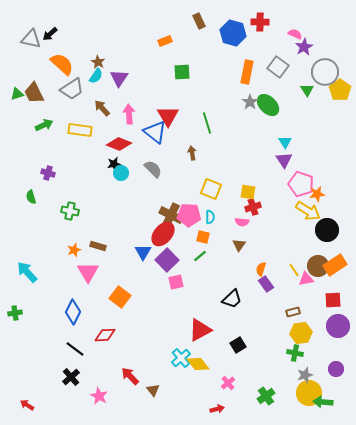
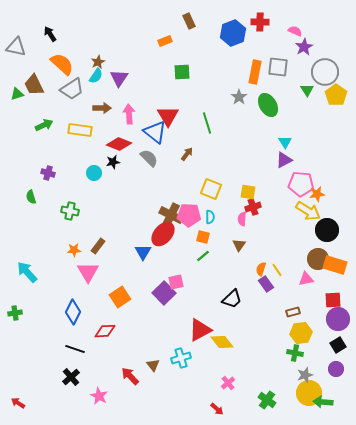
brown rectangle at (199, 21): moved 10 px left
blue hexagon at (233, 33): rotated 25 degrees clockwise
black arrow at (50, 34): rotated 98 degrees clockwise
pink semicircle at (295, 34): moved 3 px up
gray triangle at (31, 39): moved 15 px left, 8 px down
brown star at (98, 62): rotated 16 degrees clockwise
gray square at (278, 67): rotated 30 degrees counterclockwise
orange rectangle at (247, 72): moved 8 px right
yellow pentagon at (340, 90): moved 4 px left, 5 px down
brown trapezoid at (34, 93): moved 8 px up
gray star at (250, 102): moved 11 px left, 5 px up
green ellipse at (268, 105): rotated 15 degrees clockwise
brown arrow at (102, 108): rotated 132 degrees clockwise
brown arrow at (192, 153): moved 5 px left, 1 px down; rotated 48 degrees clockwise
purple triangle at (284, 160): rotated 36 degrees clockwise
black star at (114, 164): moved 1 px left, 2 px up
gray semicircle at (153, 169): moved 4 px left, 11 px up
cyan circle at (121, 173): moved 27 px left
pink pentagon at (301, 184): rotated 15 degrees counterclockwise
pink semicircle at (242, 222): moved 3 px up; rotated 88 degrees clockwise
brown rectangle at (98, 246): rotated 70 degrees counterclockwise
orange star at (74, 250): rotated 16 degrees clockwise
green line at (200, 256): moved 3 px right
purple square at (167, 260): moved 3 px left, 33 px down
orange rectangle at (335, 265): rotated 50 degrees clockwise
brown circle at (318, 266): moved 7 px up
yellow line at (294, 270): moved 17 px left
orange square at (120, 297): rotated 20 degrees clockwise
purple circle at (338, 326): moved 7 px up
red diamond at (105, 335): moved 4 px up
black square at (238, 345): moved 100 px right
black line at (75, 349): rotated 18 degrees counterclockwise
cyan cross at (181, 358): rotated 24 degrees clockwise
yellow diamond at (198, 364): moved 24 px right, 22 px up
brown triangle at (153, 390): moved 25 px up
green cross at (266, 396): moved 1 px right, 4 px down; rotated 18 degrees counterclockwise
red arrow at (27, 405): moved 9 px left, 2 px up
red arrow at (217, 409): rotated 56 degrees clockwise
